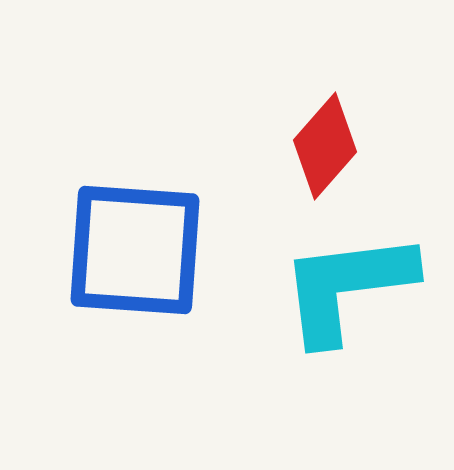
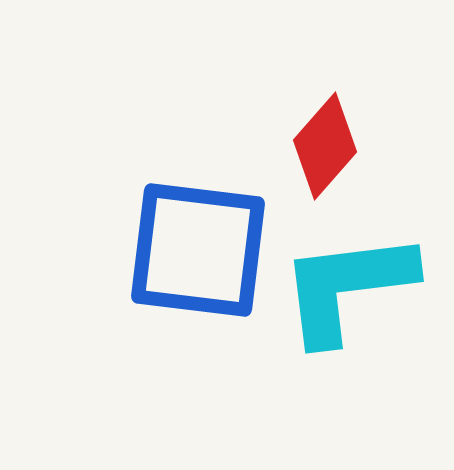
blue square: moved 63 px right; rotated 3 degrees clockwise
